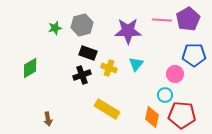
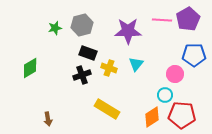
orange diamond: rotated 45 degrees clockwise
